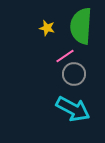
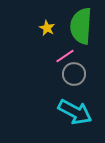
yellow star: rotated 14 degrees clockwise
cyan arrow: moved 2 px right, 3 px down
